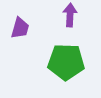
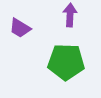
purple trapezoid: rotated 105 degrees clockwise
